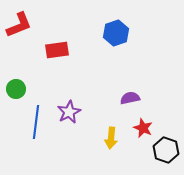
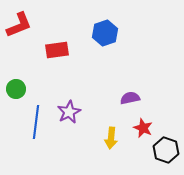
blue hexagon: moved 11 px left
